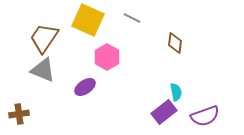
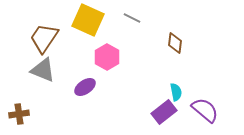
purple semicircle: moved 6 px up; rotated 120 degrees counterclockwise
